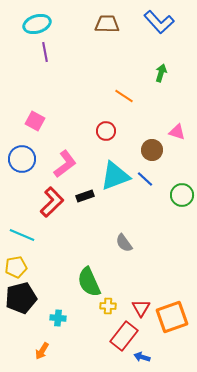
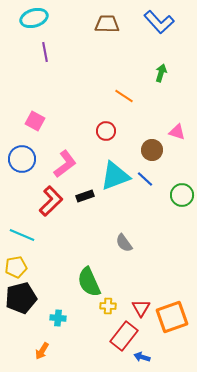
cyan ellipse: moved 3 px left, 6 px up
red L-shape: moved 1 px left, 1 px up
